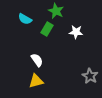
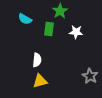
green star: moved 4 px right; rotated 14 degrees clockwise
green rectangle: moved 2 px right; rotated 24 degrees counterclockwise
white semicircle: rotated 40 degrees clockwise
yellow triangle: moved 4 px right
